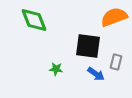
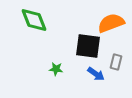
orange semicircle: moved 3 px left, 6 px down
